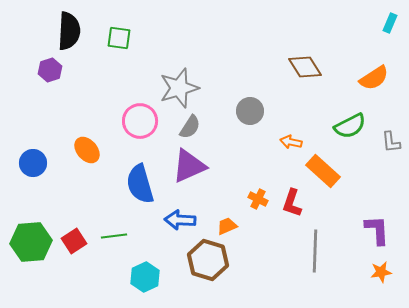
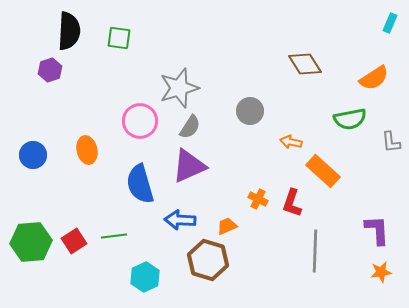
brown diamond: moved 3 px up
green semicircle: moved 7 px up; rotated 16 degrees clockwise
orange ellipse: rotated 28 degrees clockwise
blue circle: moved 8 px up
